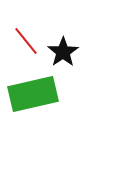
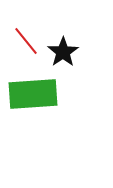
green rectangle: rotated 9 degrees clockwise
